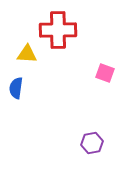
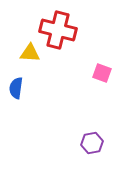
red cross: rotated 15 degrees clockwise
yellow triangle: moved 3 px right, 1 px up
pink square: moved 3 px left
